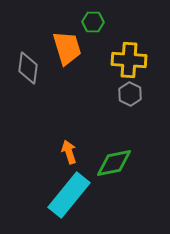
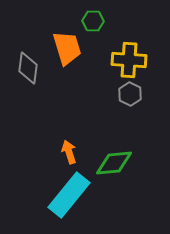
green hexagon: moved 1 px up
green diamond: rotated 6 degrees clockwise
